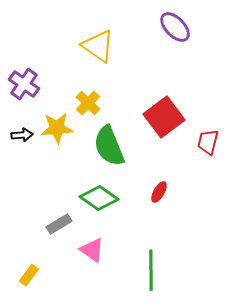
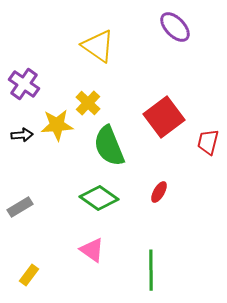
yellow star: moved 3 px up
gray rectangle: moved 39 px left, 17 px up
